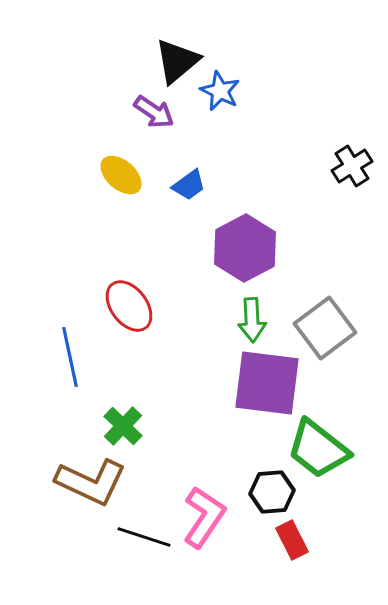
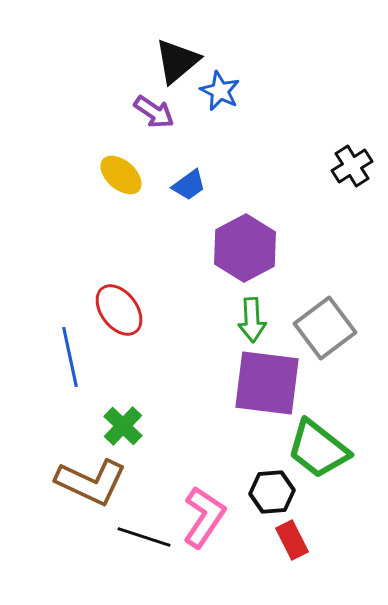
red ellipse: moved 10 px left, 4 px down
